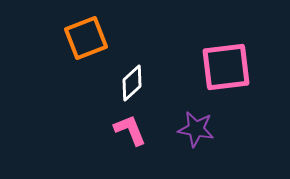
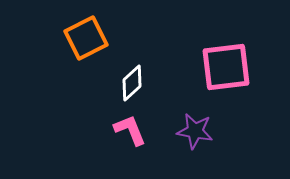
orange square: rotated 6 degrees counterclockwise
purple star: moved 1 px left, 2 px down
